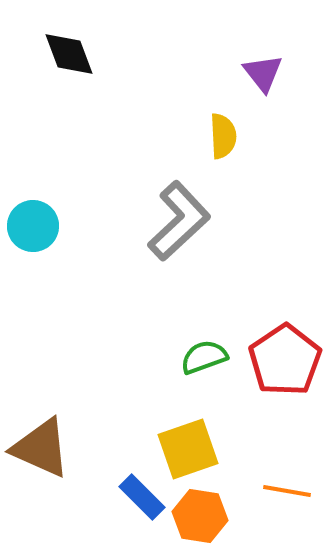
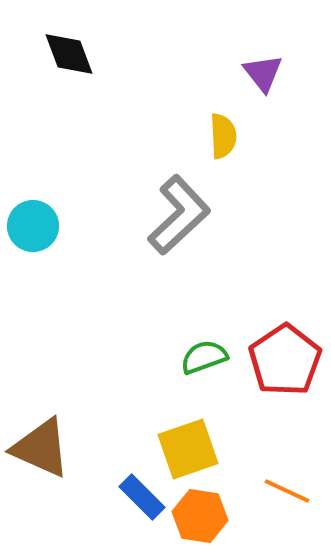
gray L-shape: moved 6 px up
orange line: rotated 15 degrees clockwise
